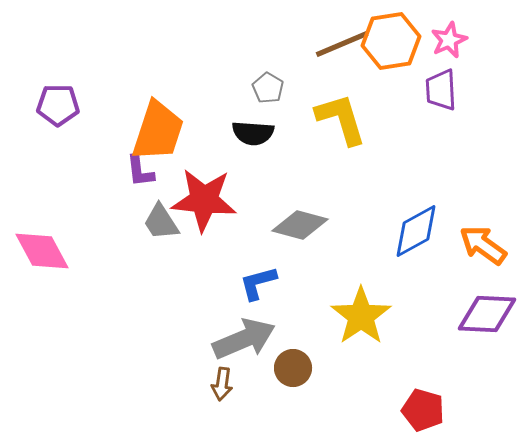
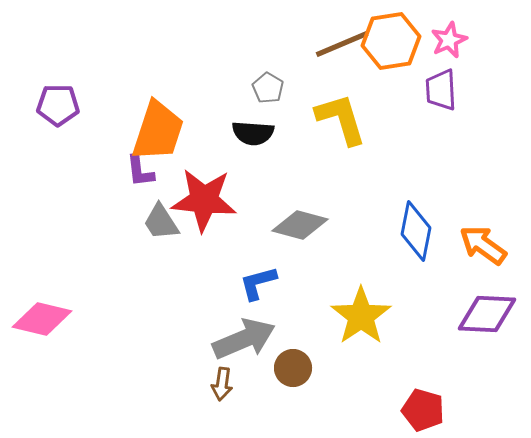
blue diamond: rotated 50 degrees counterclockwise
pink diamond: moved 68 px down; rotated 48 degrees counterclockwise
